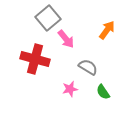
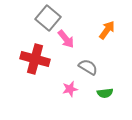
gray square: rotated 10 degrees counterclockwise
green semicircle: moved 2 px right, 1 px down; rotated 63 degrees counterclockwise
